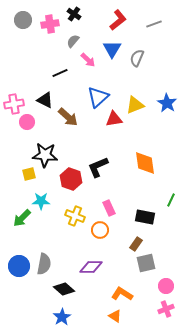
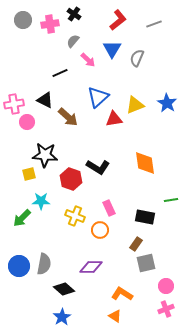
black L-shape at (98, 167): rotated 125 degrees counterclockwise
green line at (171, 200): rotated 56 degrees clockwise
